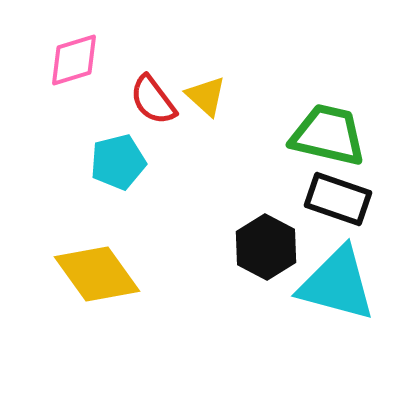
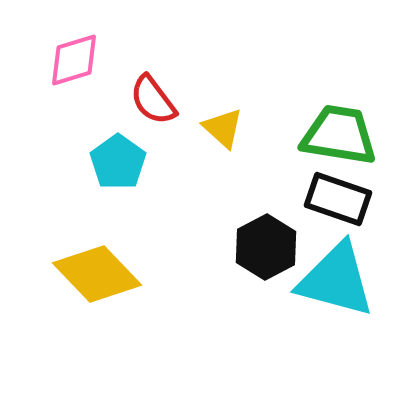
yellow triangle: moved 17 px right, 32 px down
green trapezoid: moved 11 px right; rotated 4 degrees counterclockwise
cyan pentagon: rotated 22 degrees counterclockwise
black hexagon: rotated 4 degrees clockwise
yellow diamond: rotated 8 degrees counterclockwise
cyan triangle: moved 1 px left, 4 px up
